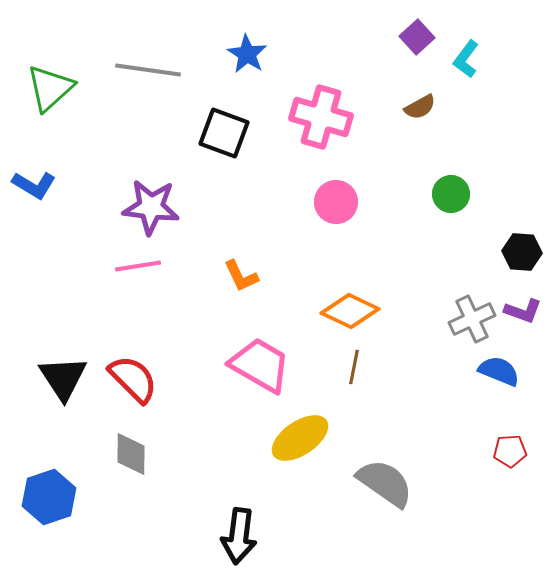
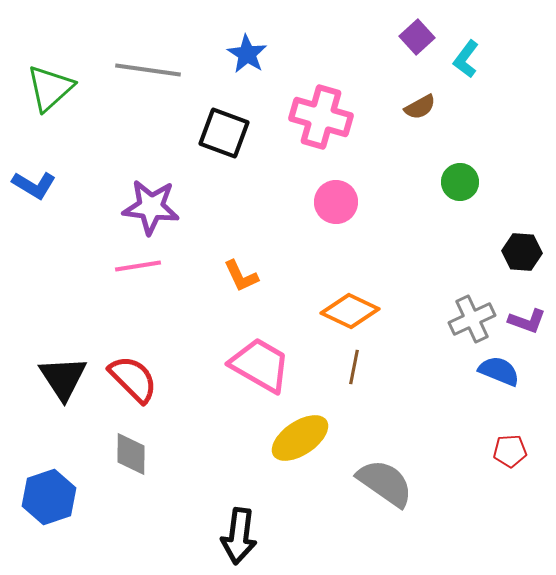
green circle: moved 9 px right, 12 px up
purple L-shape: moved 4 px right, 10 px down
